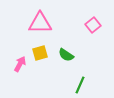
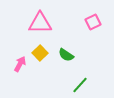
pink square: moved 3 px up; rotated 14 degrees clockwise
yellow square: rotated 28 degrees counterclockwise
green line: rotated 18 degrees clockwise
